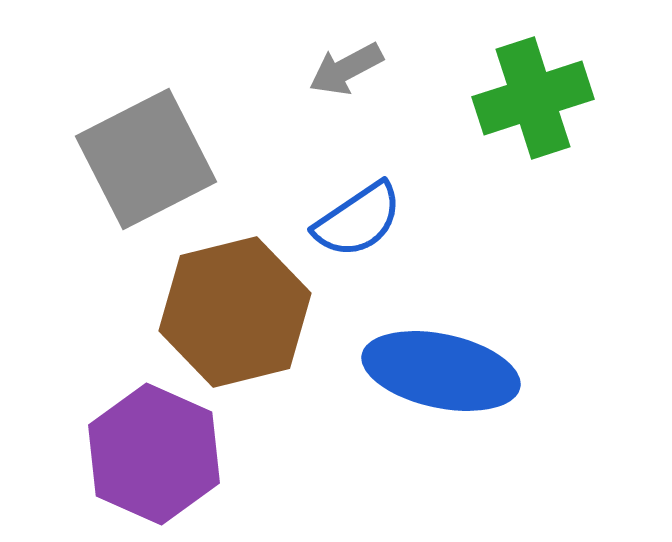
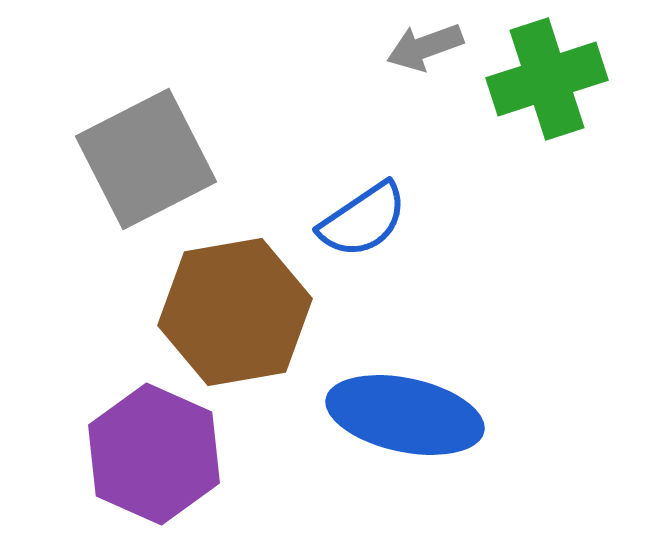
gray arrow: moved 79 px right, 22 px up; rotated 8 degrees clockwise
green cross: moved 14 px right, 19 px up
blue semicircle: moved 5 px right
brown hexagon: rotated 4 degrees clockwise
blue ellipse: moved 36 px left, 44 px down
